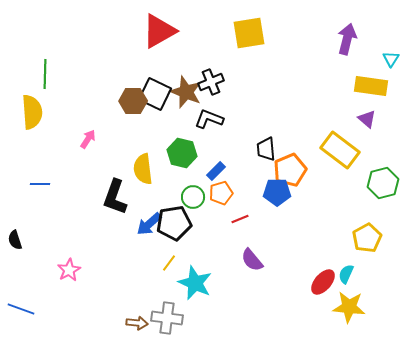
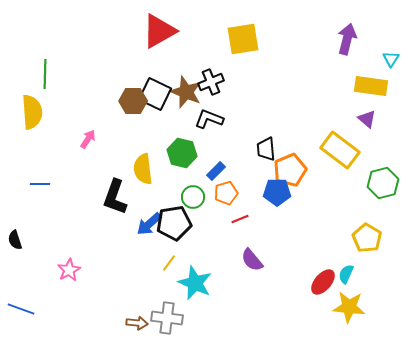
yellow square at (249, 33): moved 6 px left, 6 px down
orange pentagon at (221, 193): moved 5 px right
yellow pentagon at (367, 238): rotated 12 degrees counterclockwise
